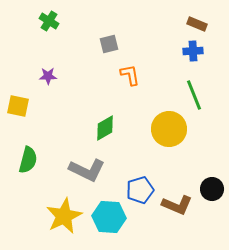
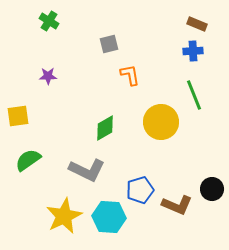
yellow square: moved 10 px down; rotated 20 degrees counterclockwise
yellow circle: moved 8 px left, 7 px up
green semicircle: rotated 140 degrees counterclockwise
